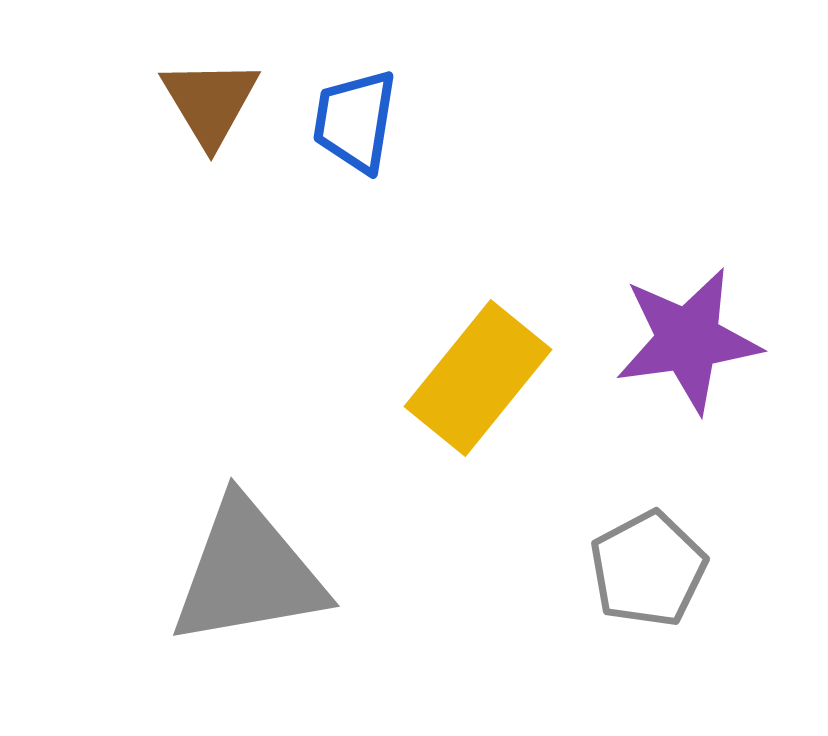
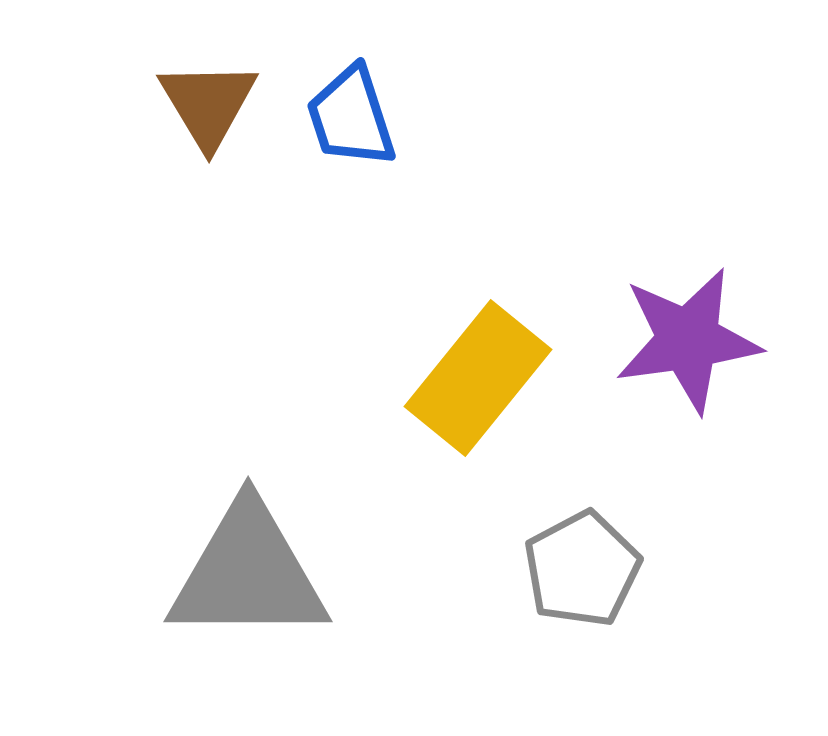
brown triangle: moved 2 px left, 2 px down
blue trapezoid: moved 4 px left, 4 px up; rotated 27 degrees counterclockwise
gray pentagon: moved 66 px left
gray triangle: rotated 10 degrees clockwise
